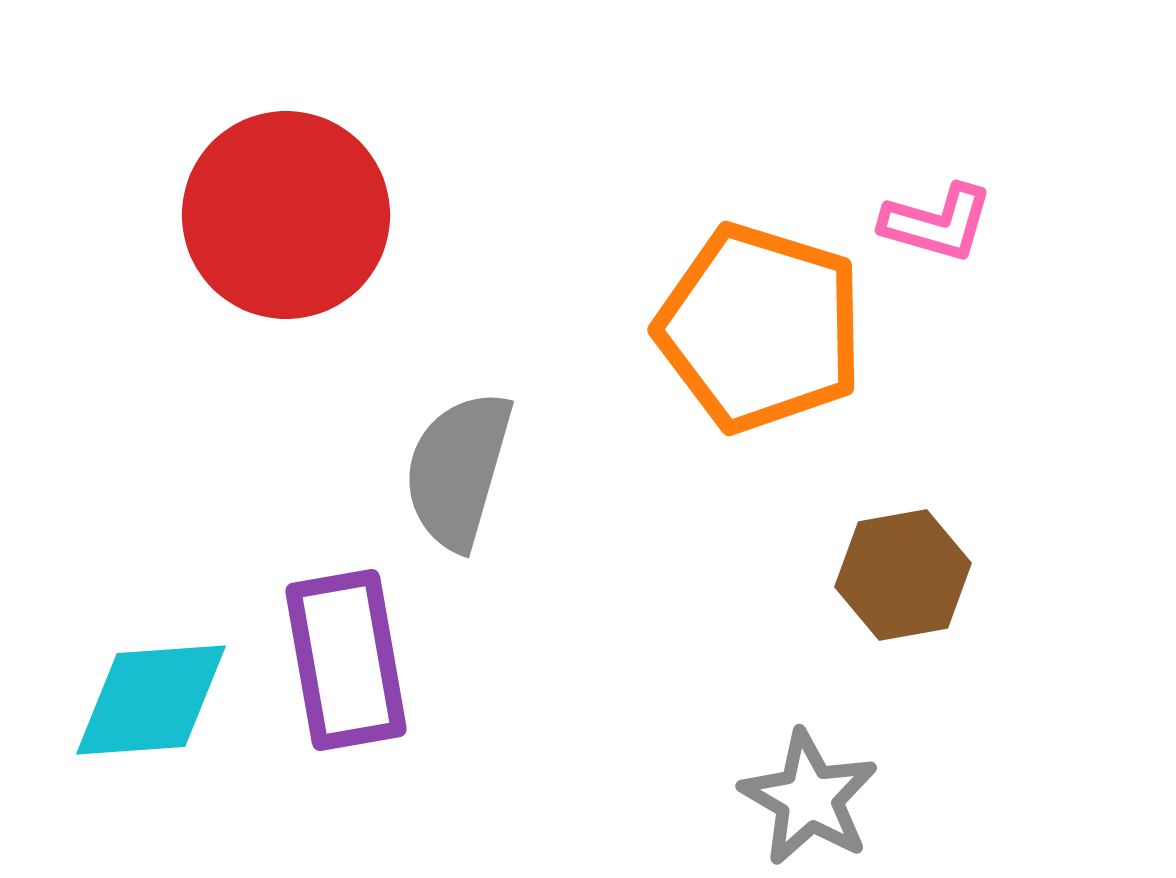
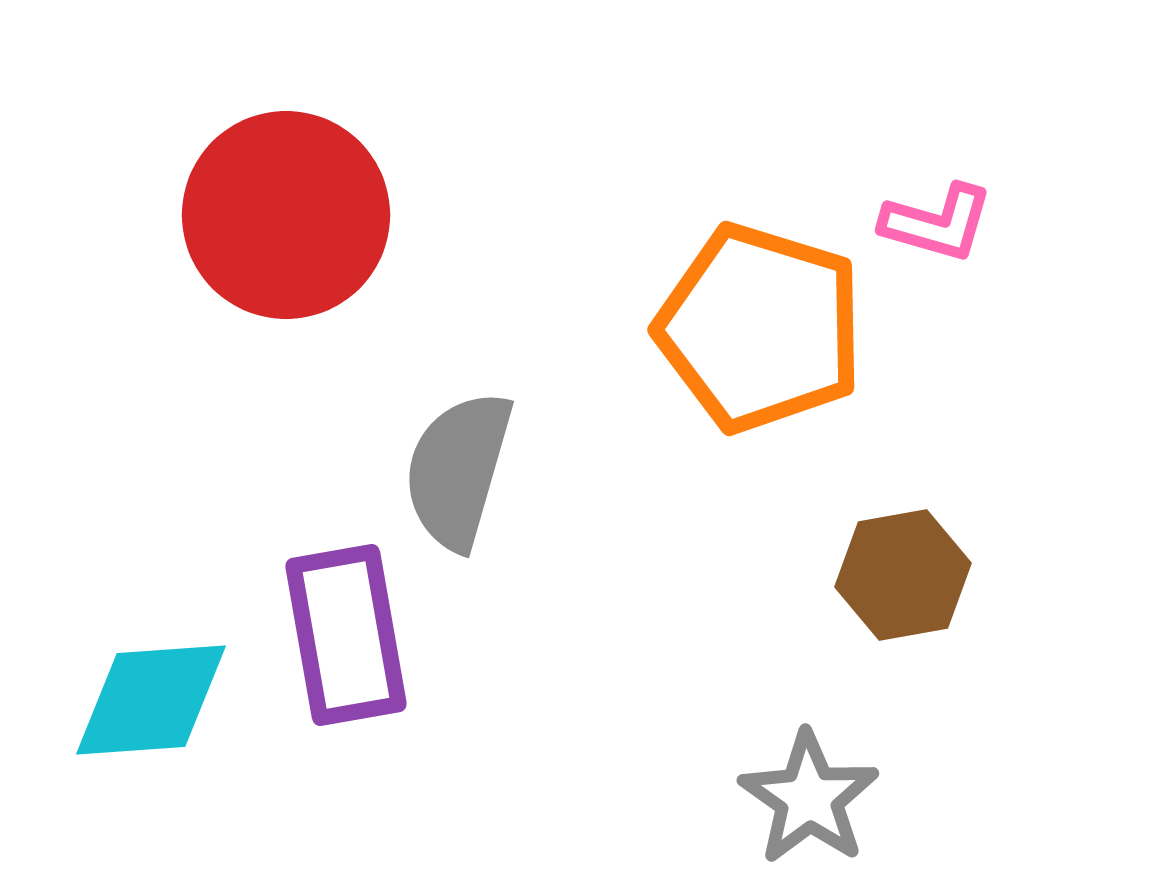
purple rectangle: moved 25 px up
gray star: rotated 5 degrees clockwise
